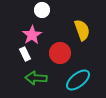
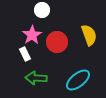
yellow semicircle: moved 7 px right, 5 px down
red circle: moved 3 px left, 11 px up
